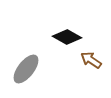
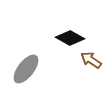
black diamond: moved 3 px right, 1 px down
